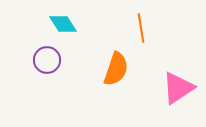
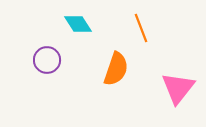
cyan diamond: moved 15 px right
orange line: rotated 12 degrees counterclockwise
pink triangle: rotated 18 degrees counterclockwise
